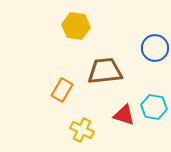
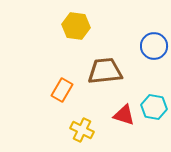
blue circle: moved 1 px left, 2 px up
